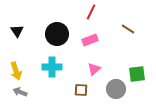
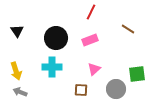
black circle: moved 1 px left, 4 px down
